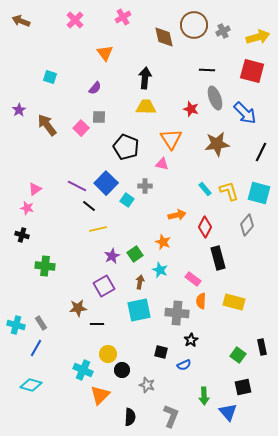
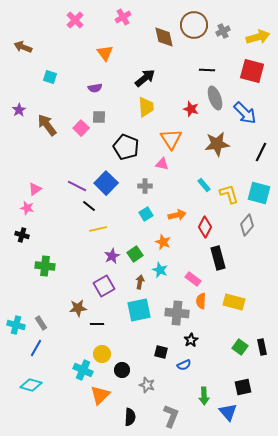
brown arrow at (21, 21): moved 2 px right, 26 px down
black arrow at (145, 78): rotated 45 degrees clockwise
purple semicircle at (95, 88): rotated 40 degrees clockwise
yellow trapezoid at (146, 107): rotated 85 degrees clockwise
cyan rectangle at (205, 189): moved 1 px left, 4 px up
yellow L-shape at (229, 191): moved 3 px down
cyan square at (127, 200): moved 19 px right, 14 px down; rotated 24 degrees clockwise
yellow circle at (108, 354): moved 6 px left
green square at (238, 355): moved 2 px right, 8 px up
